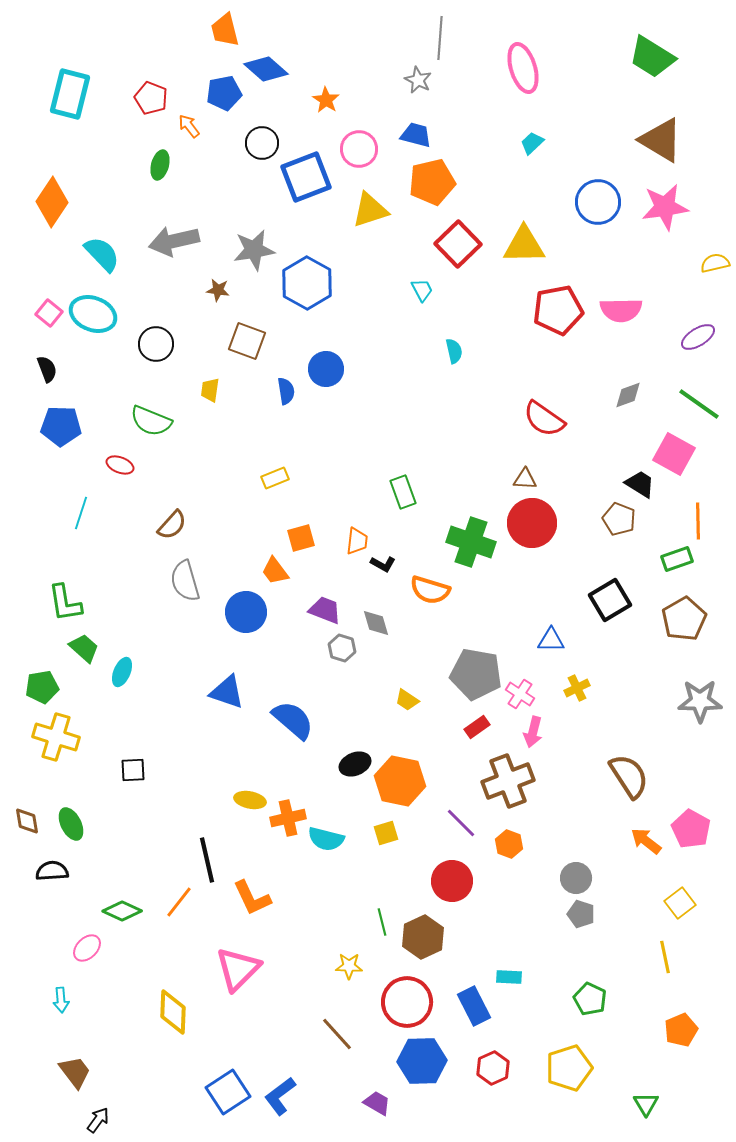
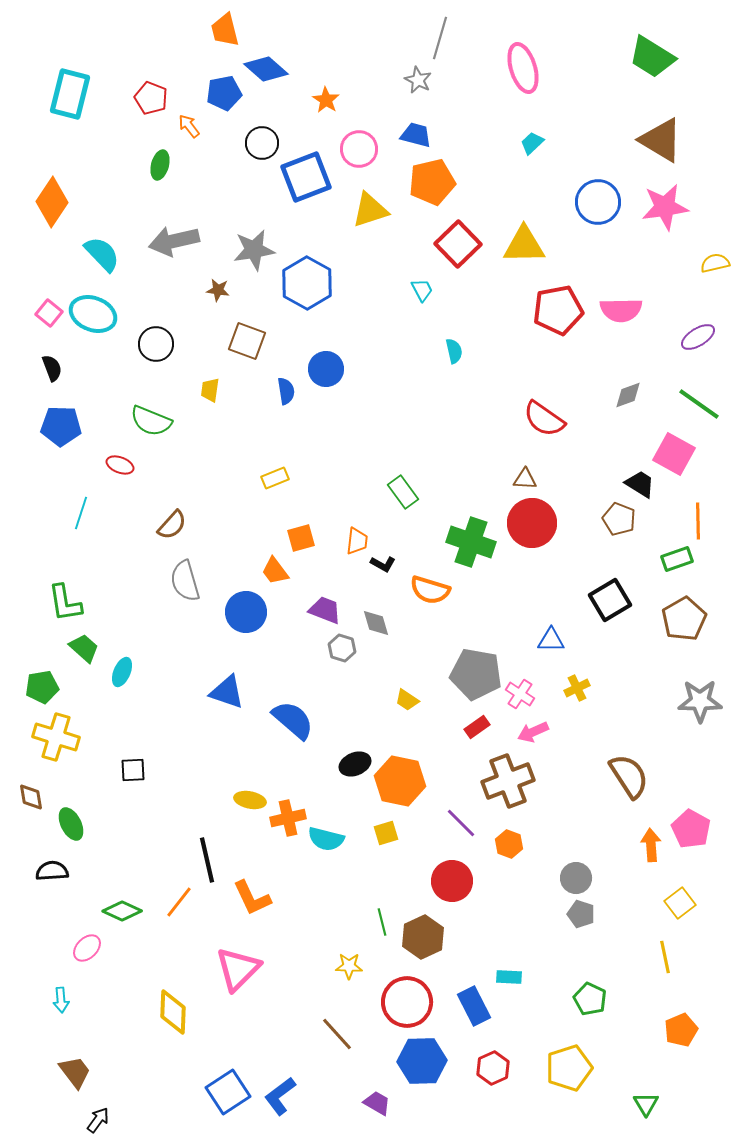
gray line at (440, 38): rotated 12 degrees clockwise
black semicircle at (47, 369): moved 5 px right, 1 px up
green rectangle at (403, 492): rotated 16 degrees counterclockwise
pink arrow at (533, 732): rotated 52 degrees clockwise
brown diamond at (27, 821): moved 4 px right, 24 px up
orange arrow at (646, 841): moved 5 px right, 4 px down; rotated 48 degrees clockwise
